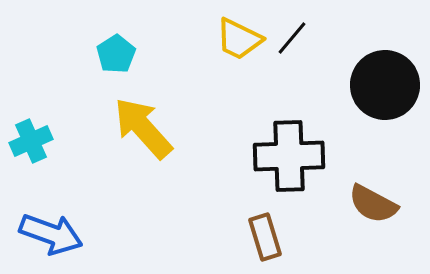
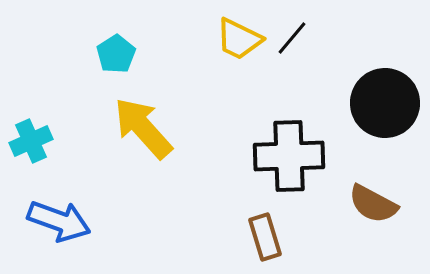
black circle: moved 18 px down
blue arrow: moved 8 px right, 13 px up
